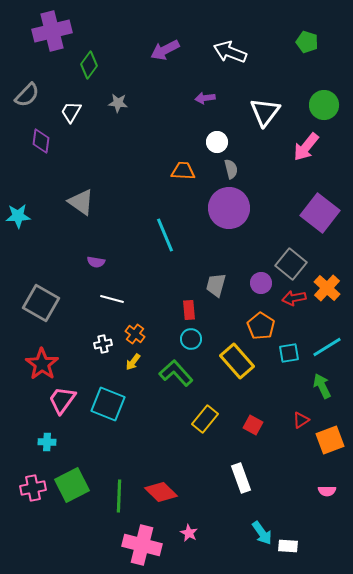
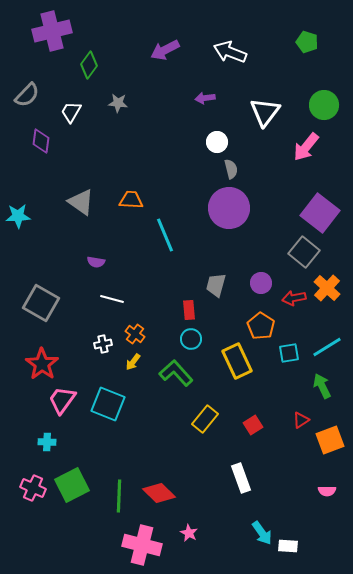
orange trapezoid at (183, 171): moved 52 px left, 29 px down
gray square at (291, 264): moved 13 px right, 12 px up
yellow rectangle at (237, 361): rotated 16 degrees clockwise
red square at (253, 425): rotated 30 degrees clockwise
pink cross at (33, 488): rotated 35 degrees clockwise
red diamond at (161, 492): moved 2 px left, 1 px down
